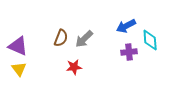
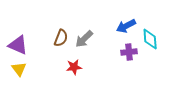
cyan diamond: moved 1 px up
purple triangle: moved 1 px up
